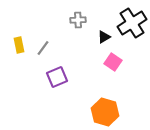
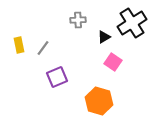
orange hexagon: moved 6 px left, 11 px up
